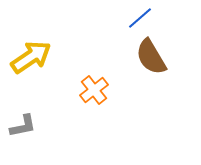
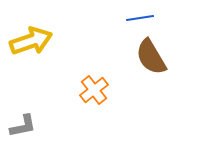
blue line: rotated 32 degrees clockwise
yellow arrow: moved 16 px up; rotated 15 degrees clockwise
